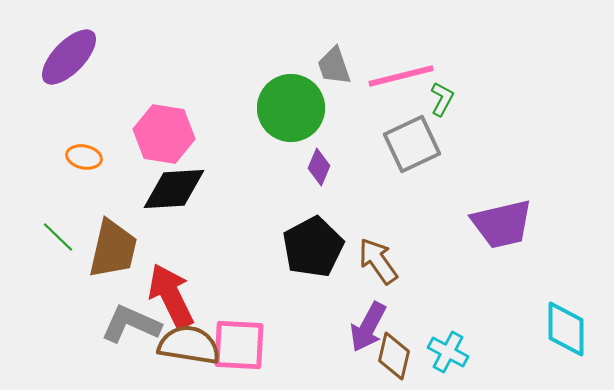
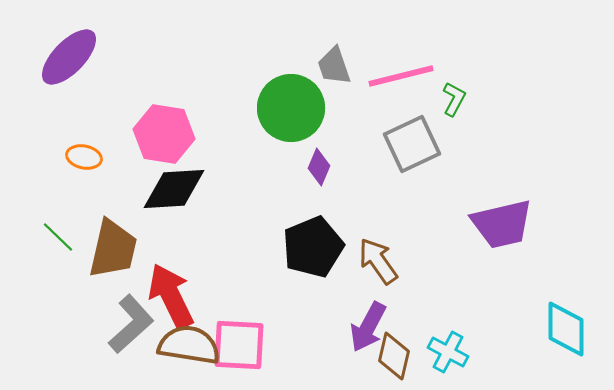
green L-shape: moved 12 px right
black pentagon: rotated 6 degrees clockwise
gray L-shape: rotated 114 degrees clockwise
